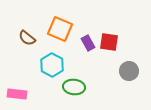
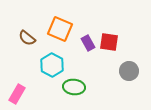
pink rectangle: rotated 66 degrees counterclockwise
